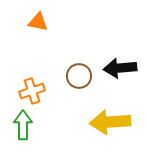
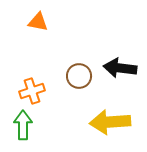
black arrow: rotated 12 degrees clockwise
